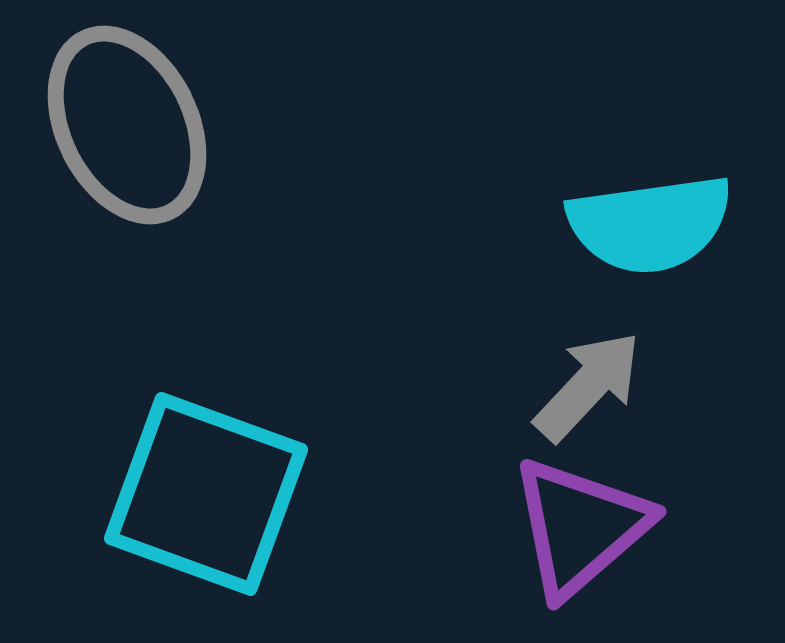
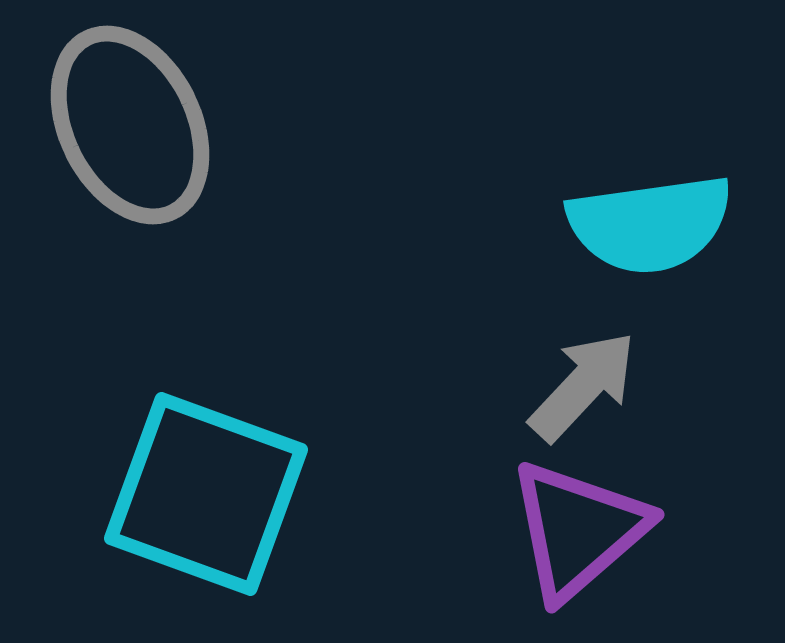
gray ellipse: moved 3 px right
gray arrow: moved 5 px left
purple triangle: moved 2 px left, 3 px down
